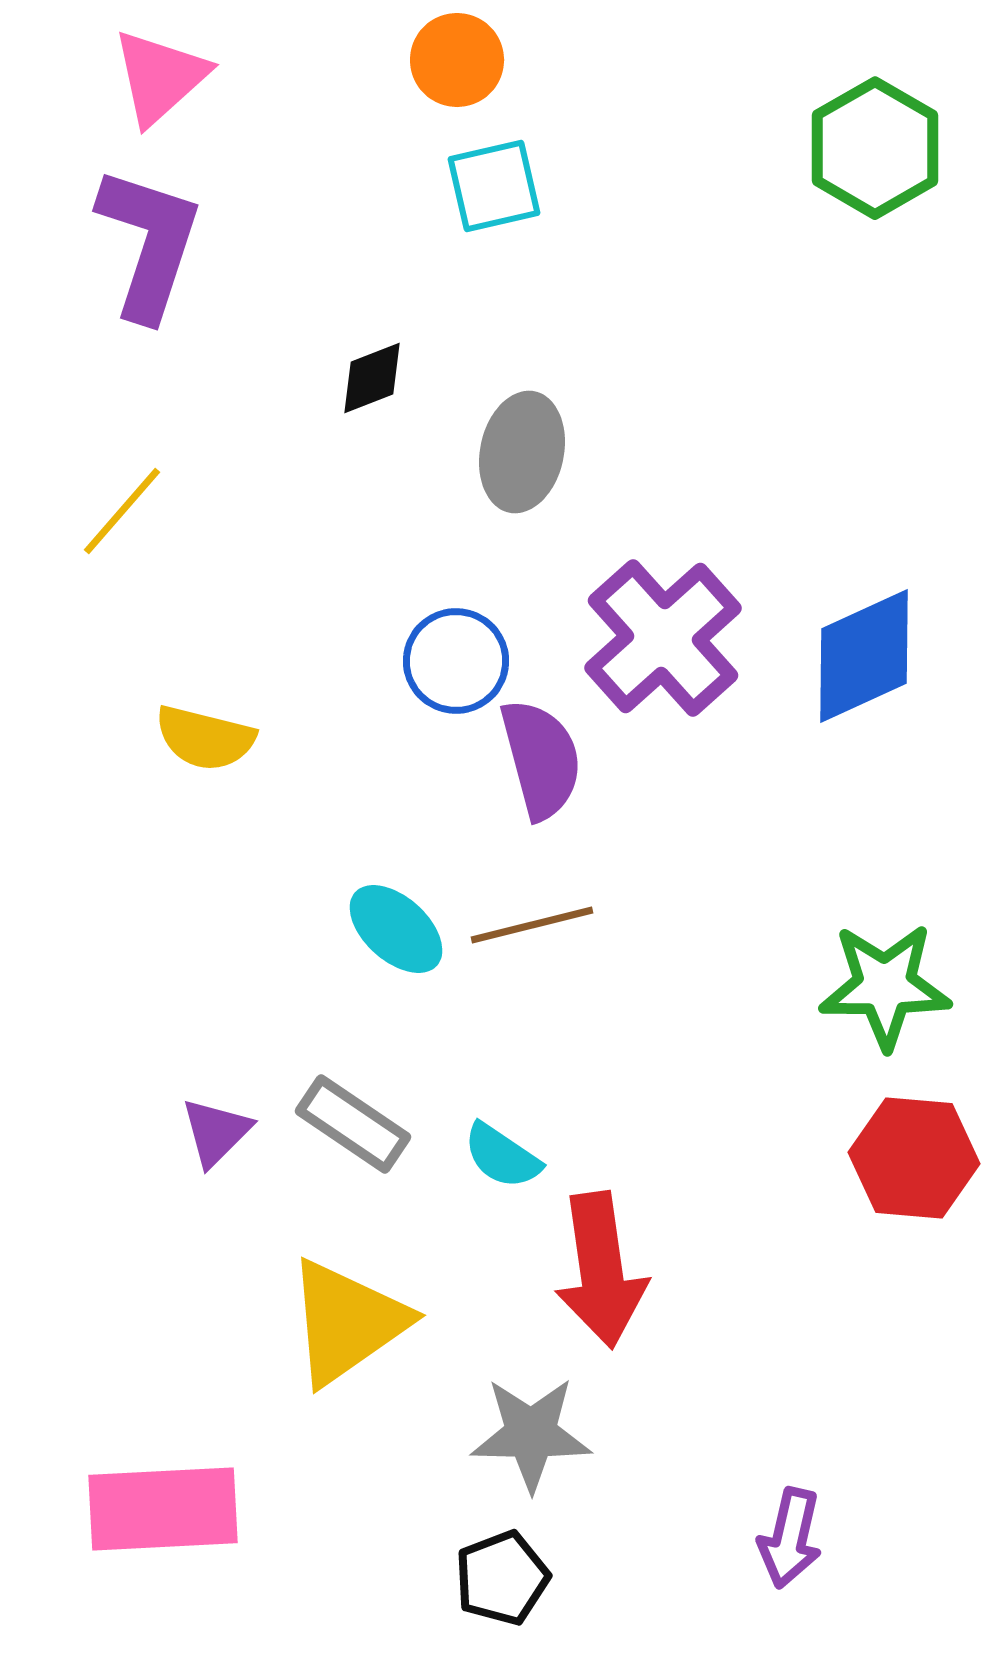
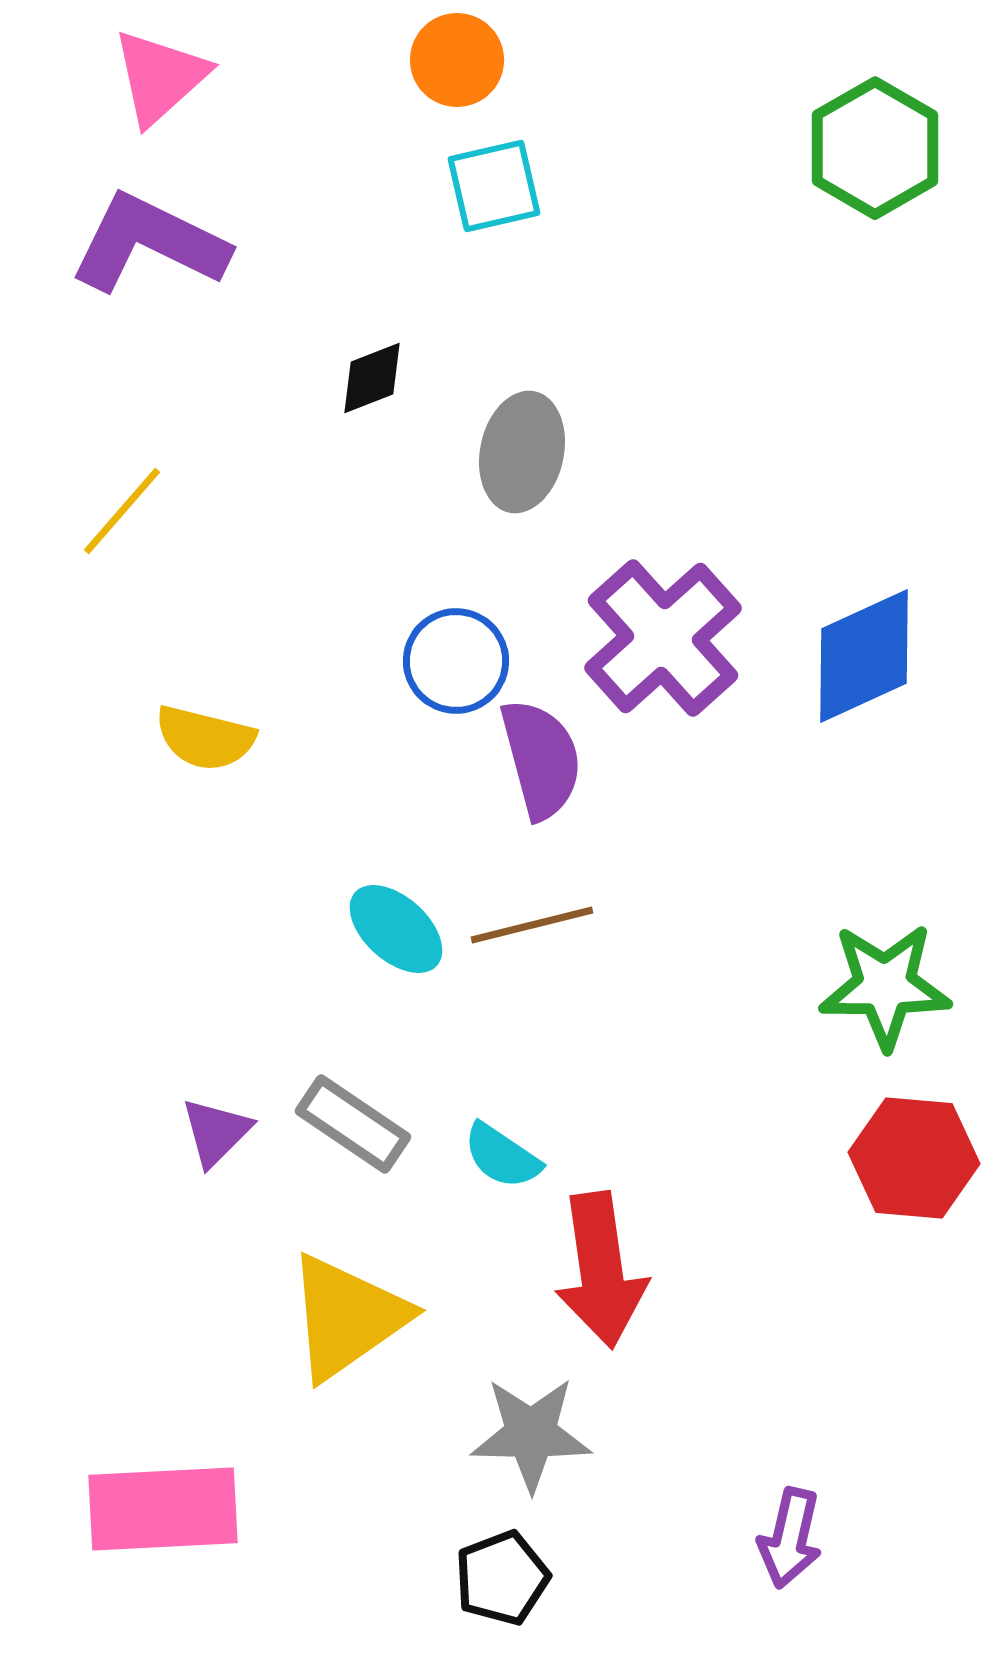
purple L-shape: rotated 82 degrees counterclockwise
yellow triangle: moved 5 px up
